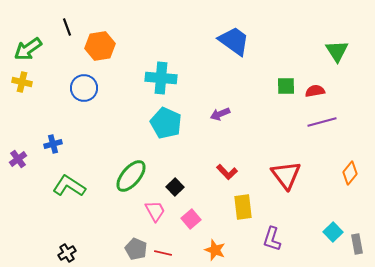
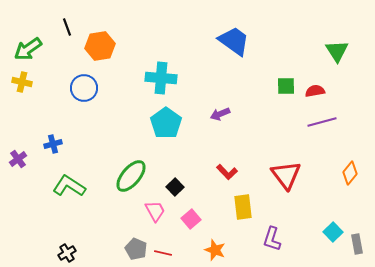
cyan pentagon: rotated 12 degrees clockwise
